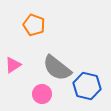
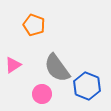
gray semicircle: rotated 16 degrees clockwise
blue hexagon: rotated 8 degrees clockwise
